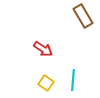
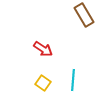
brown rectangle: moved 1 px right, 1 px up
yellow square: moved 3 px left
